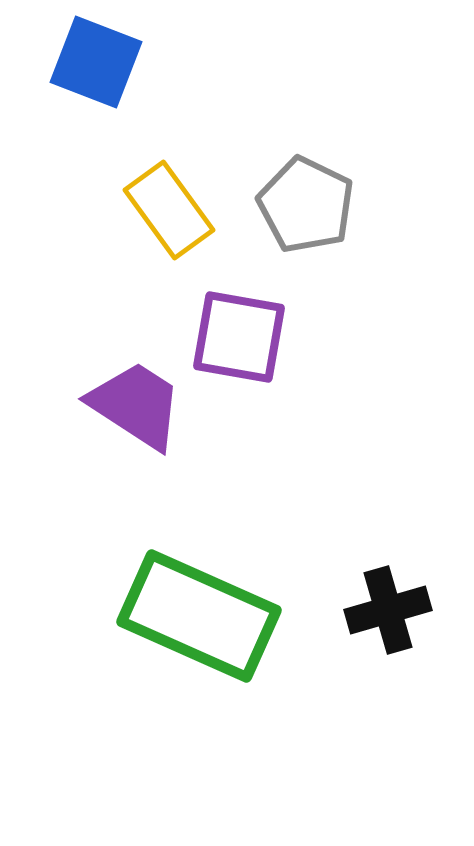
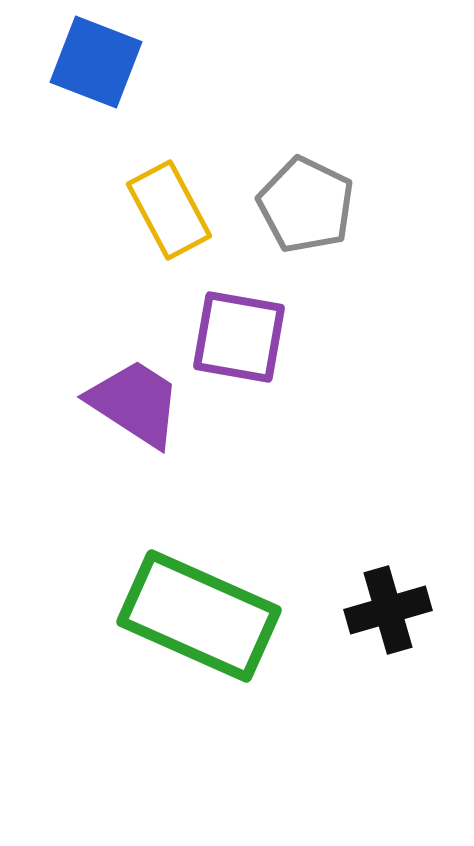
yellow rectangle: rotated 8 degrees clockwise
purple trapezoid: moved 1 px left, 2 px up
